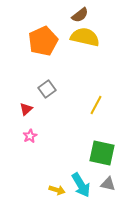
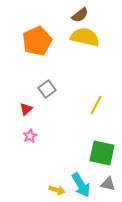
orange pentagon: moved 6 px left
